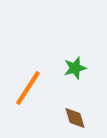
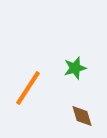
brown diamond: moved 7 px right, 2 px up
